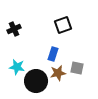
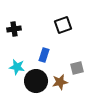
black cross: rotated 16 degrees clockwise
blue rectangle: moved 9 px left, 1 px down
gray square: rotated 24 degrees counterclockwise
brown star: moved 2 px right, 9 px down
